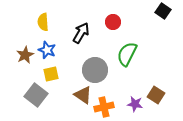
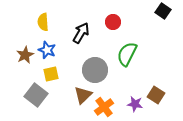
brown triangle: rotated 42 degrees clockwise
orange cross: rotated 24 degrees counterclockwise
